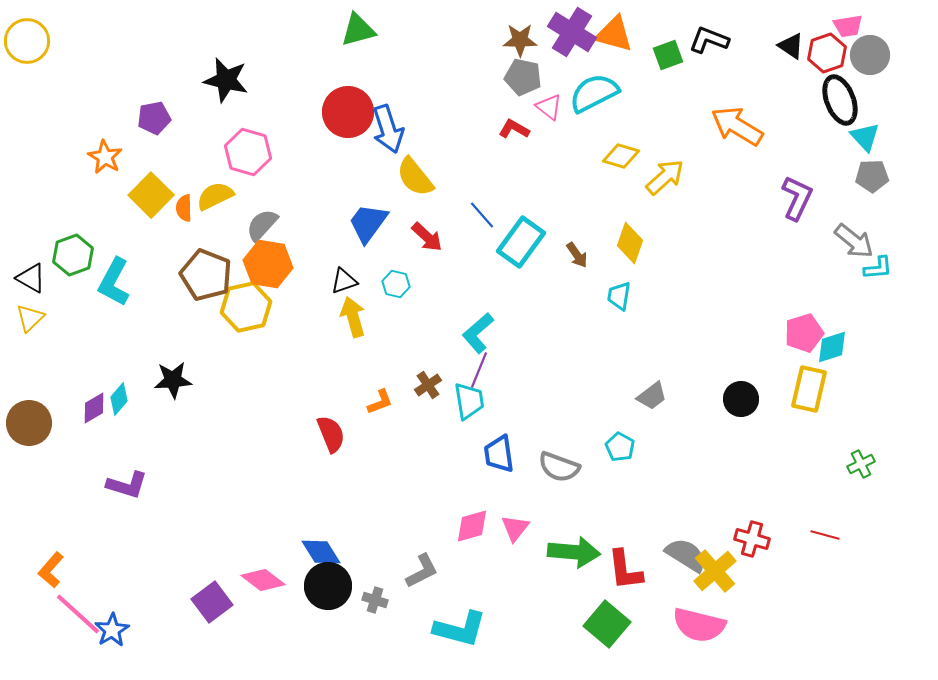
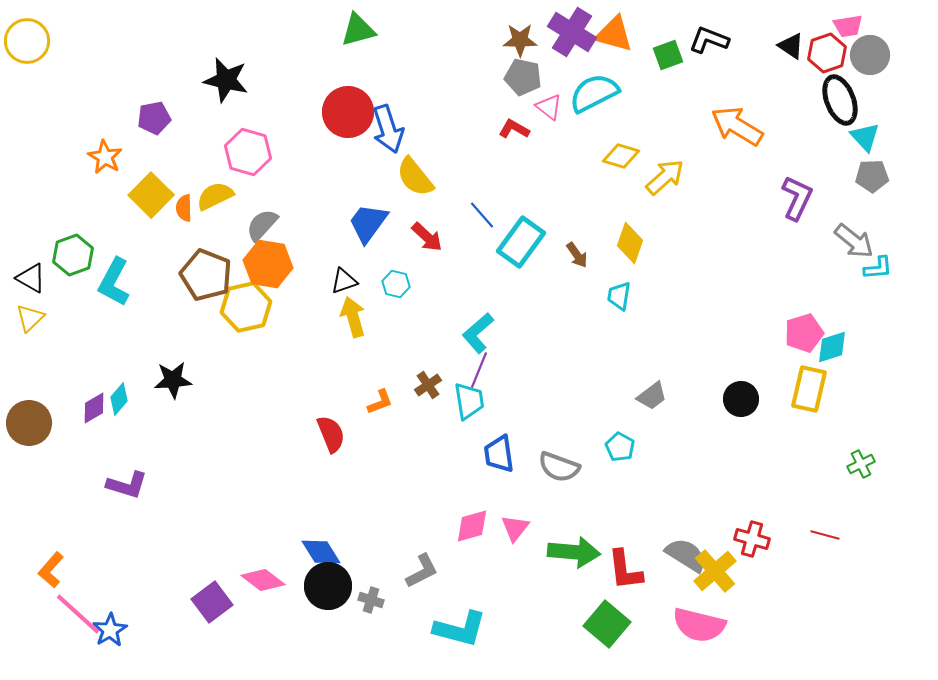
gray cross at (375, 600): moved 4 px left
blue star at (112, 630): moved 2 px left
